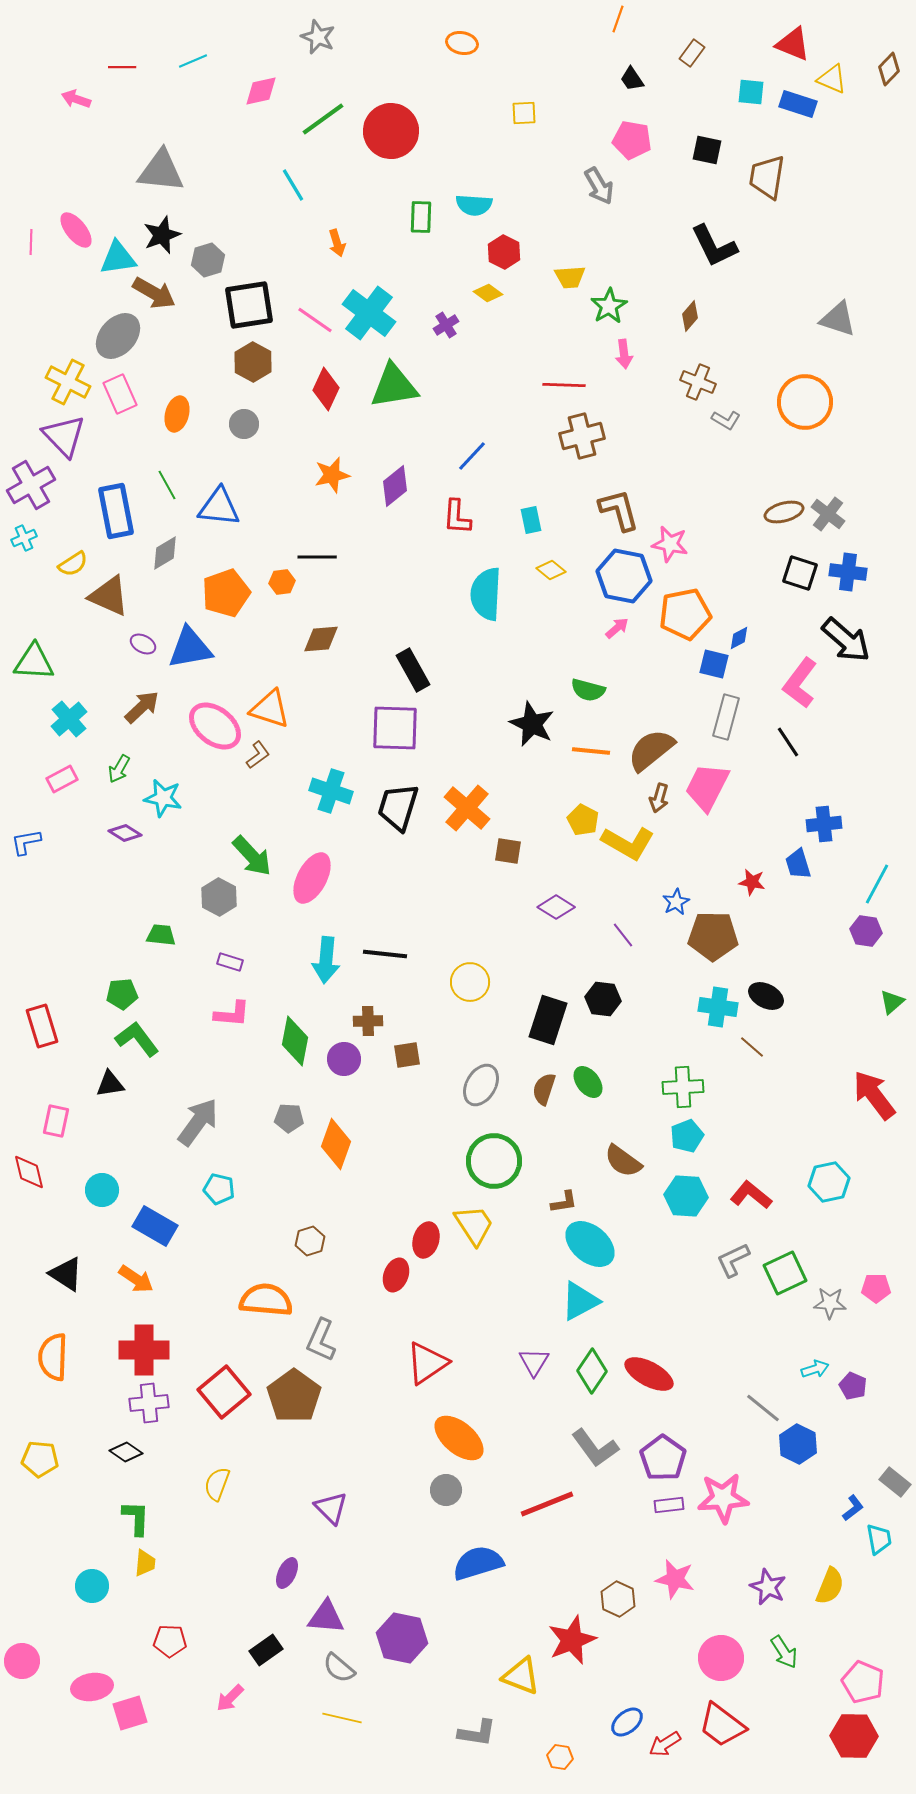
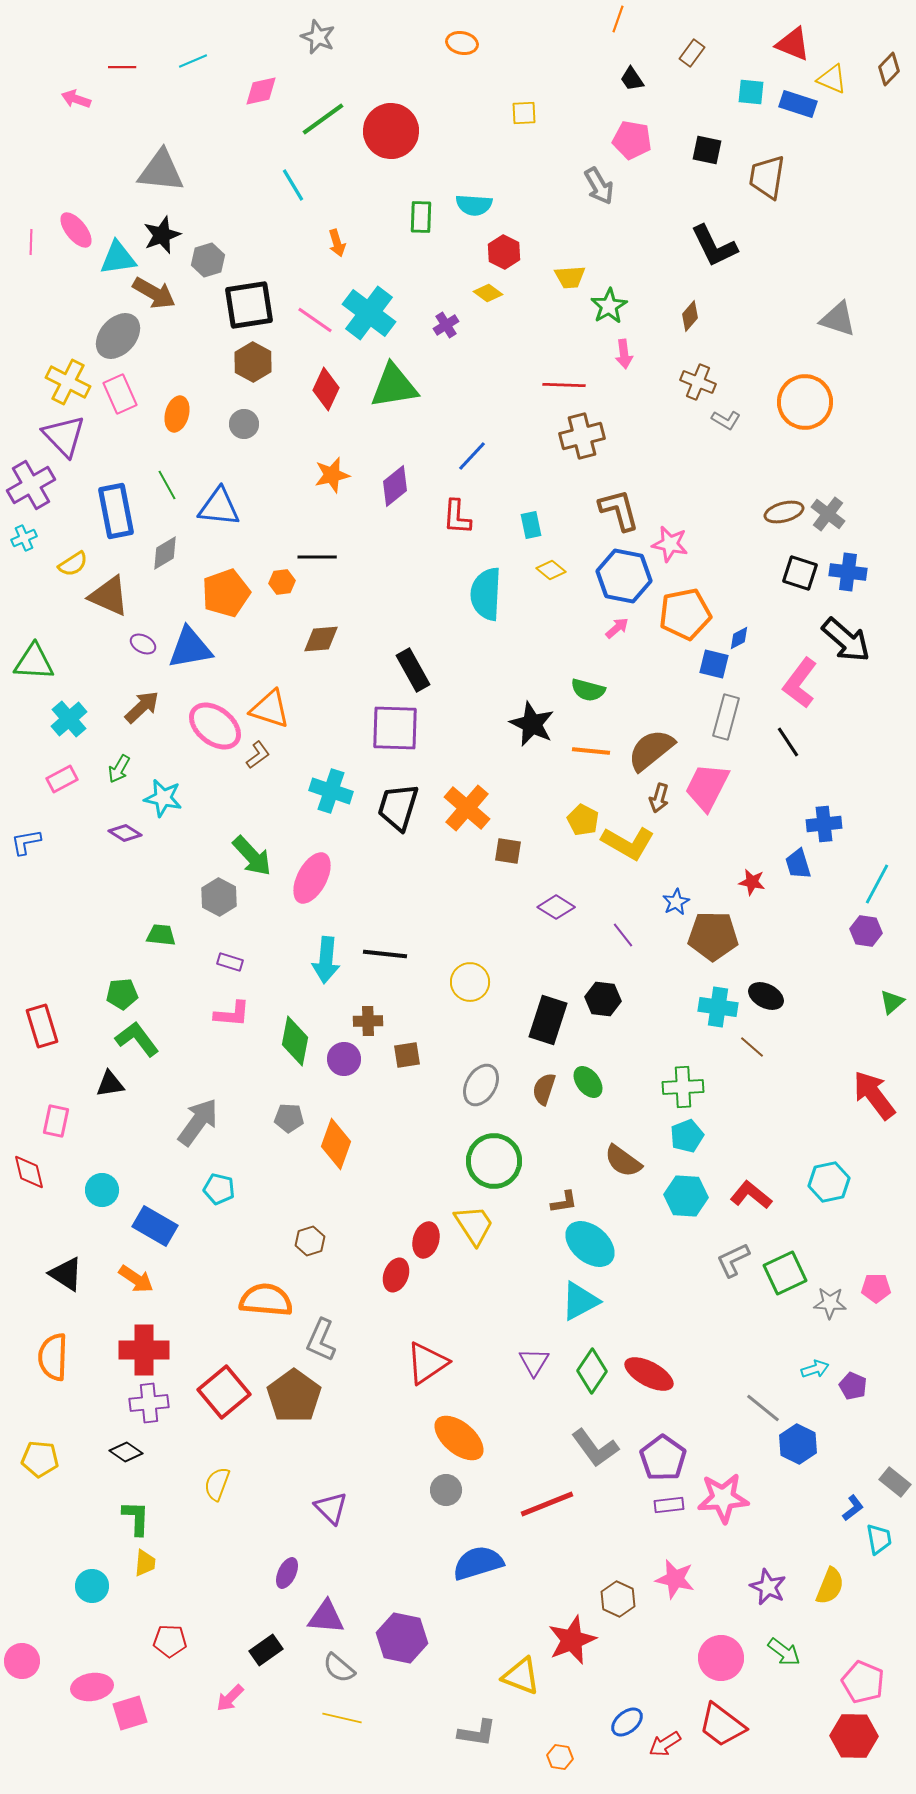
cyan rectangle at (531, 520): moved 5 px down
green arrow at (784, 1652): rotated 20 degrees counterclockwise
